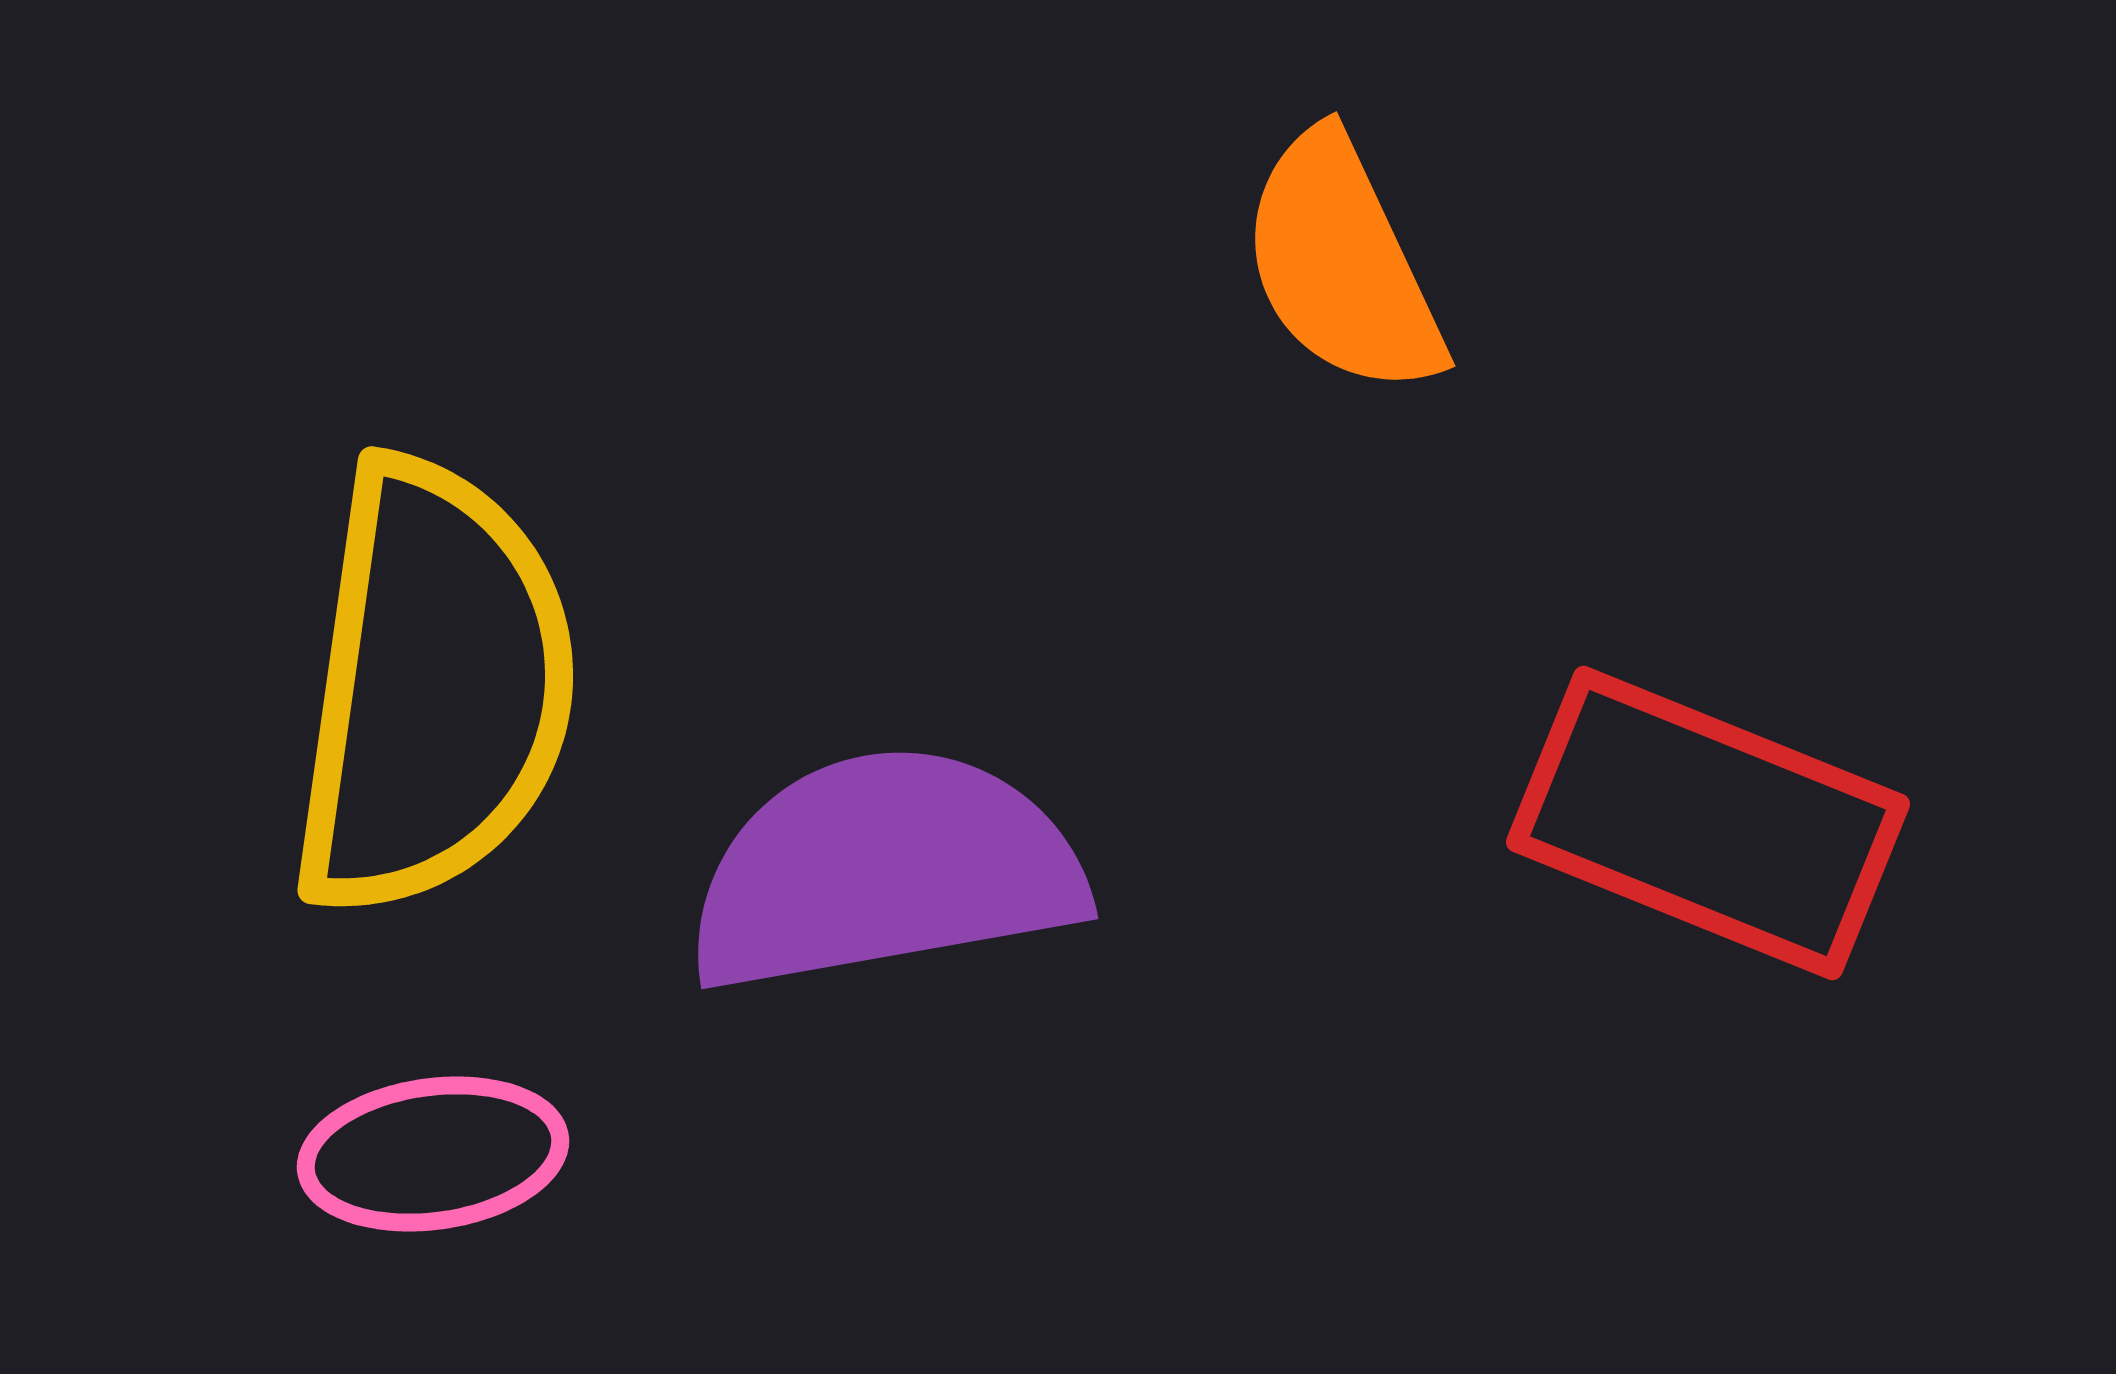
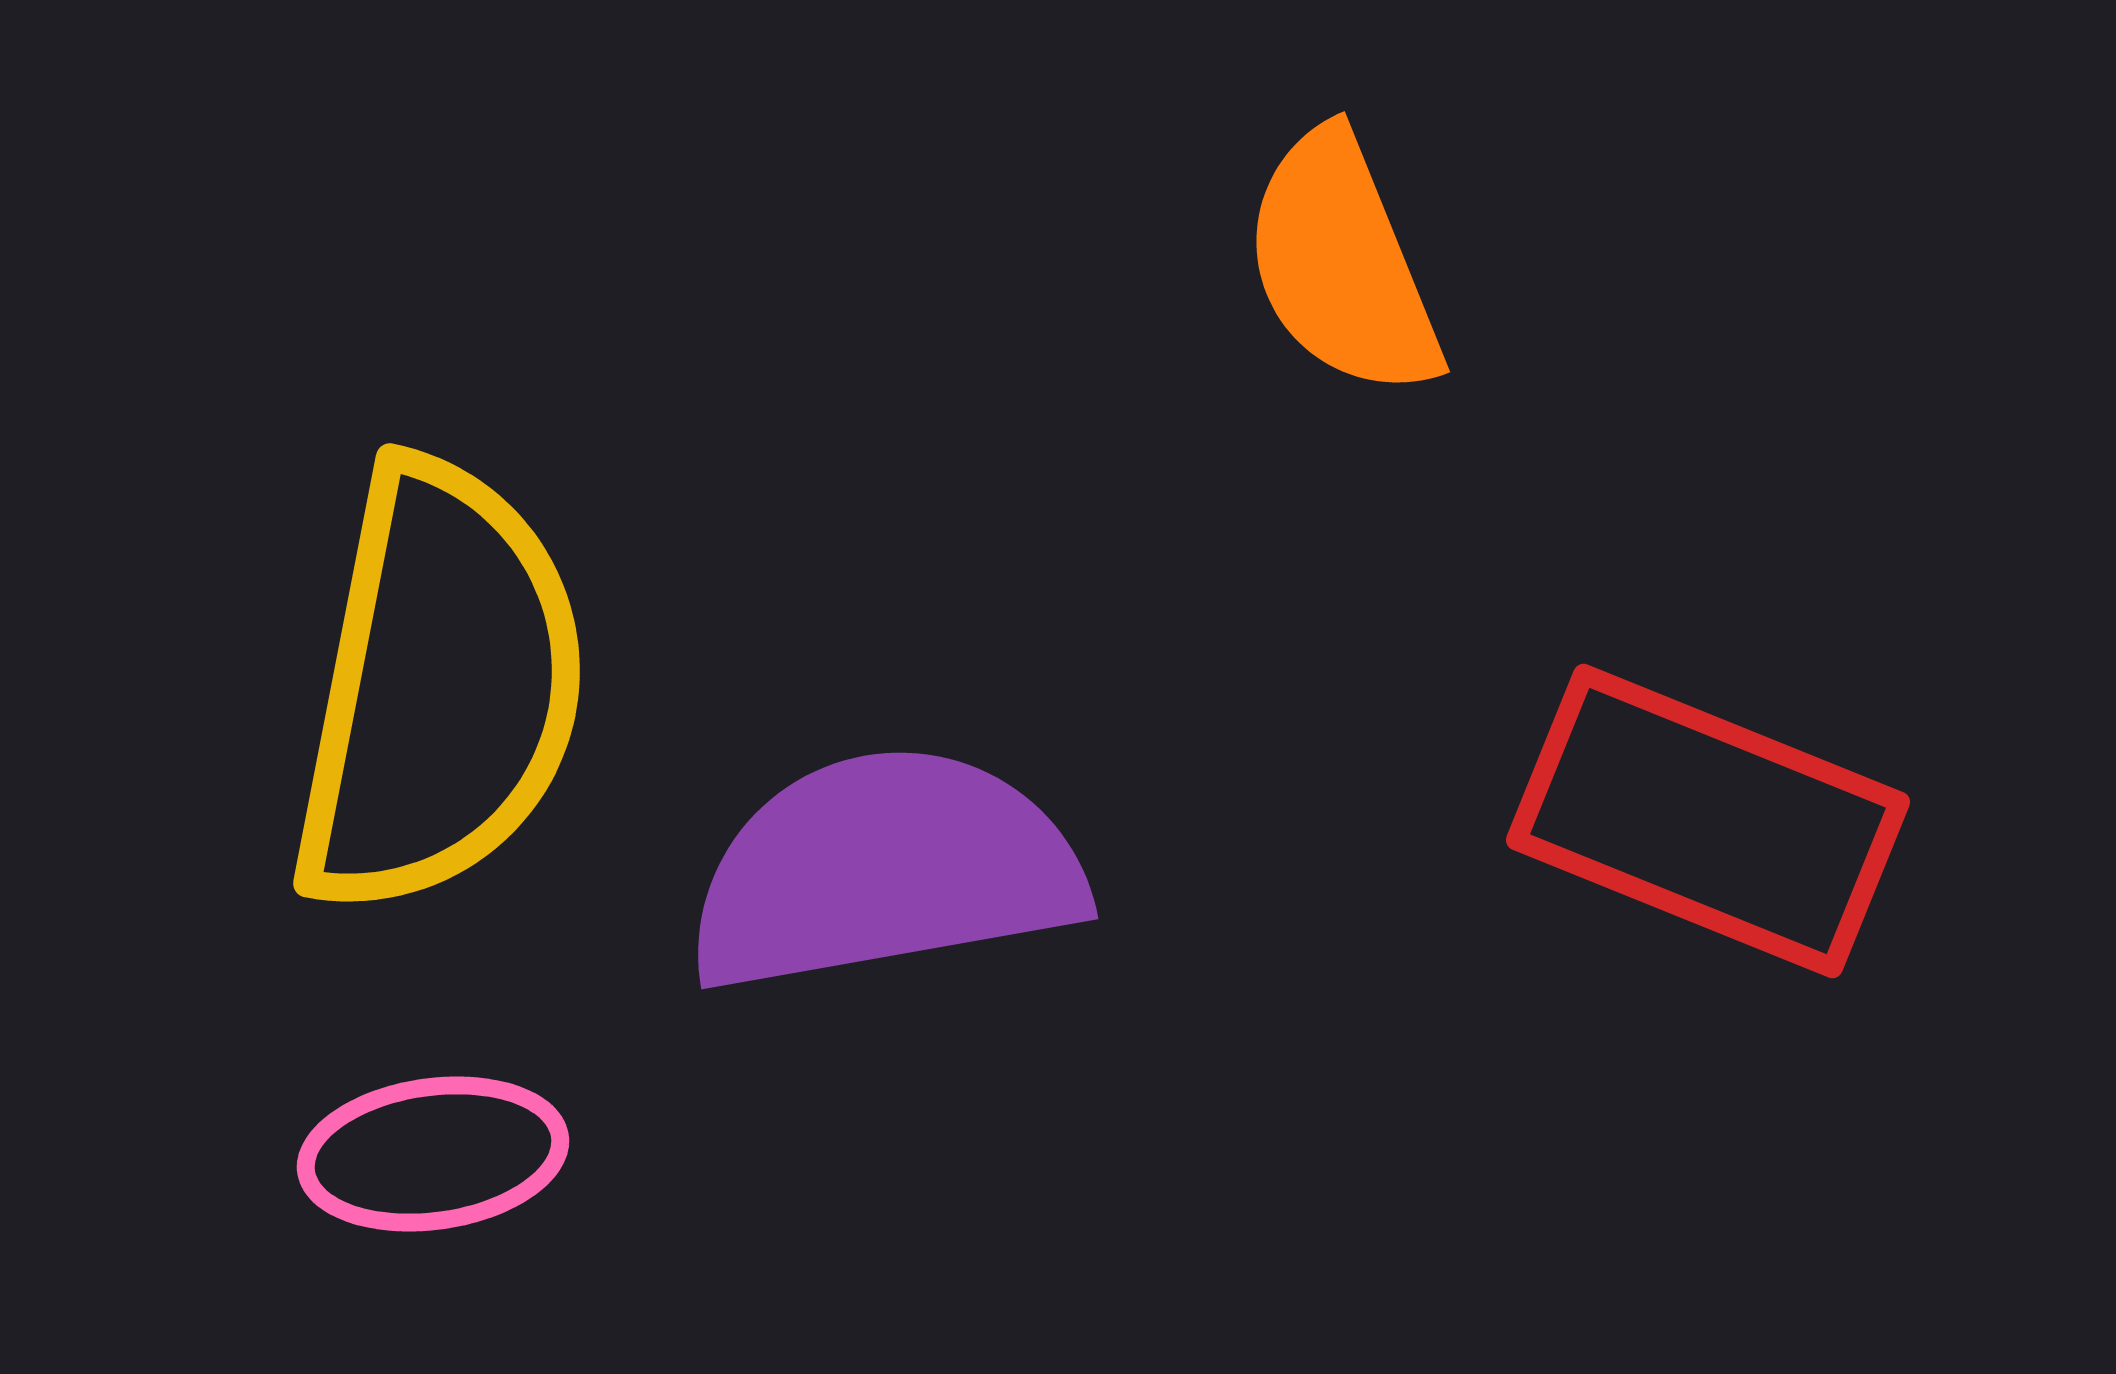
orange semicircle: rotated 3 degrees clockwise
yellow semicircle: moved 6 px right; rotated 3 degrees clockwise
red rectangle: moved 2 px up
